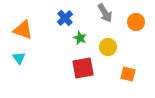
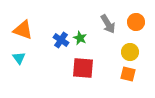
gray arrow: moved 3 px right, 11 px down
blue cross: moved 4 px left, 22 px down; rotated 14 degrees counterclockwise
yellow circle: moved 22 px right, 5 px down
red square: rotated 15 degrees clockwise
